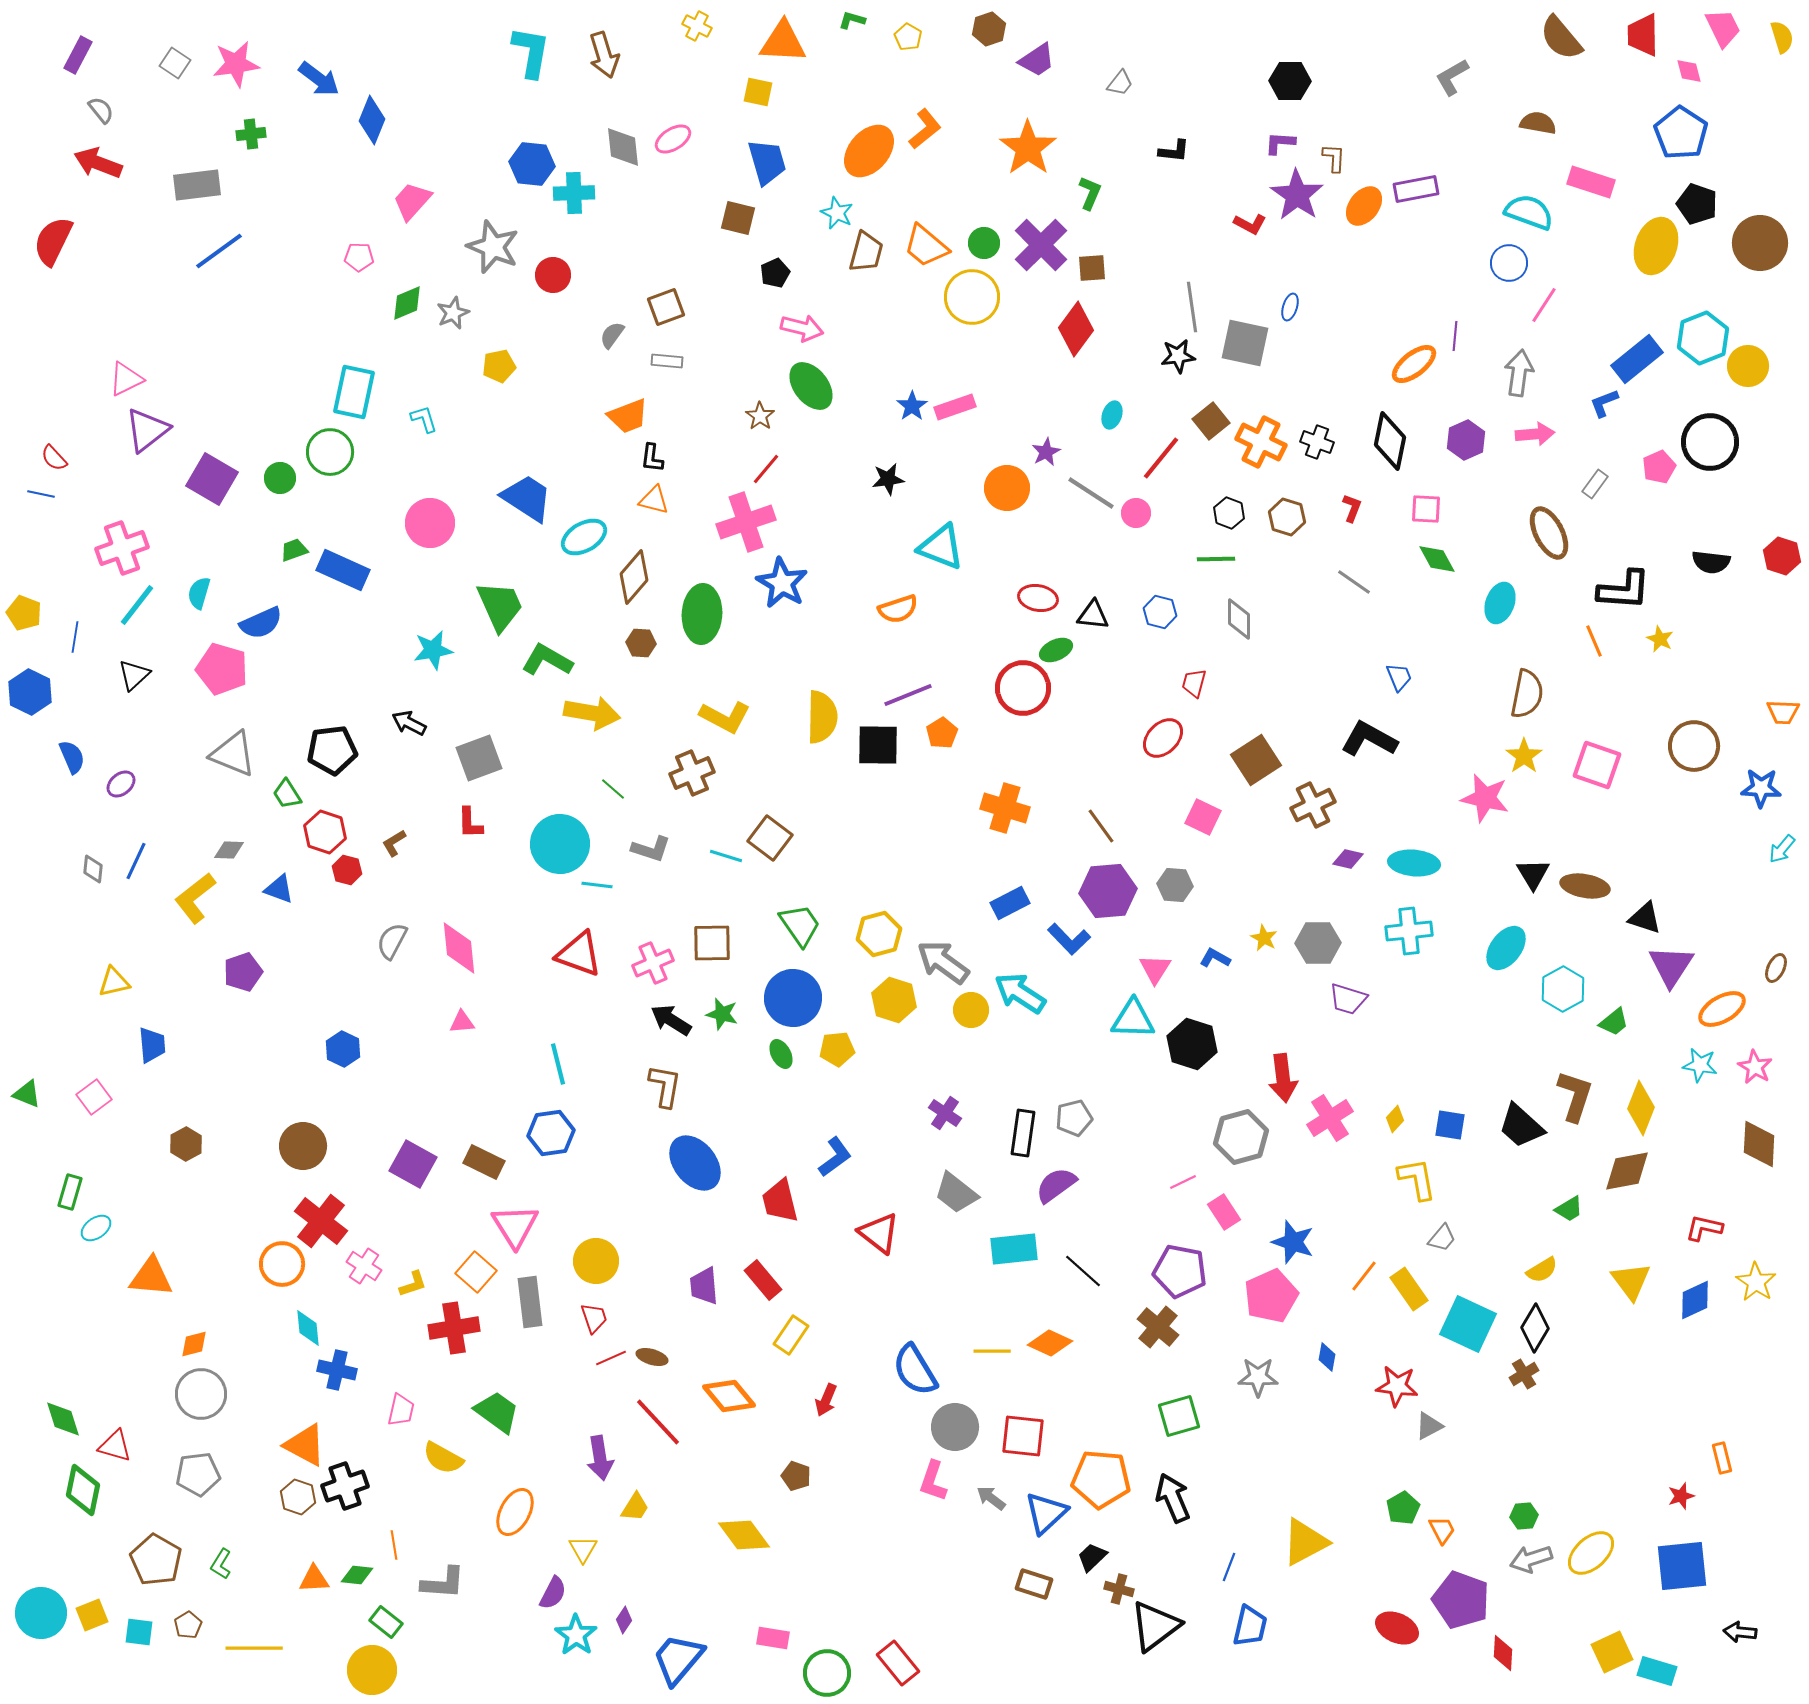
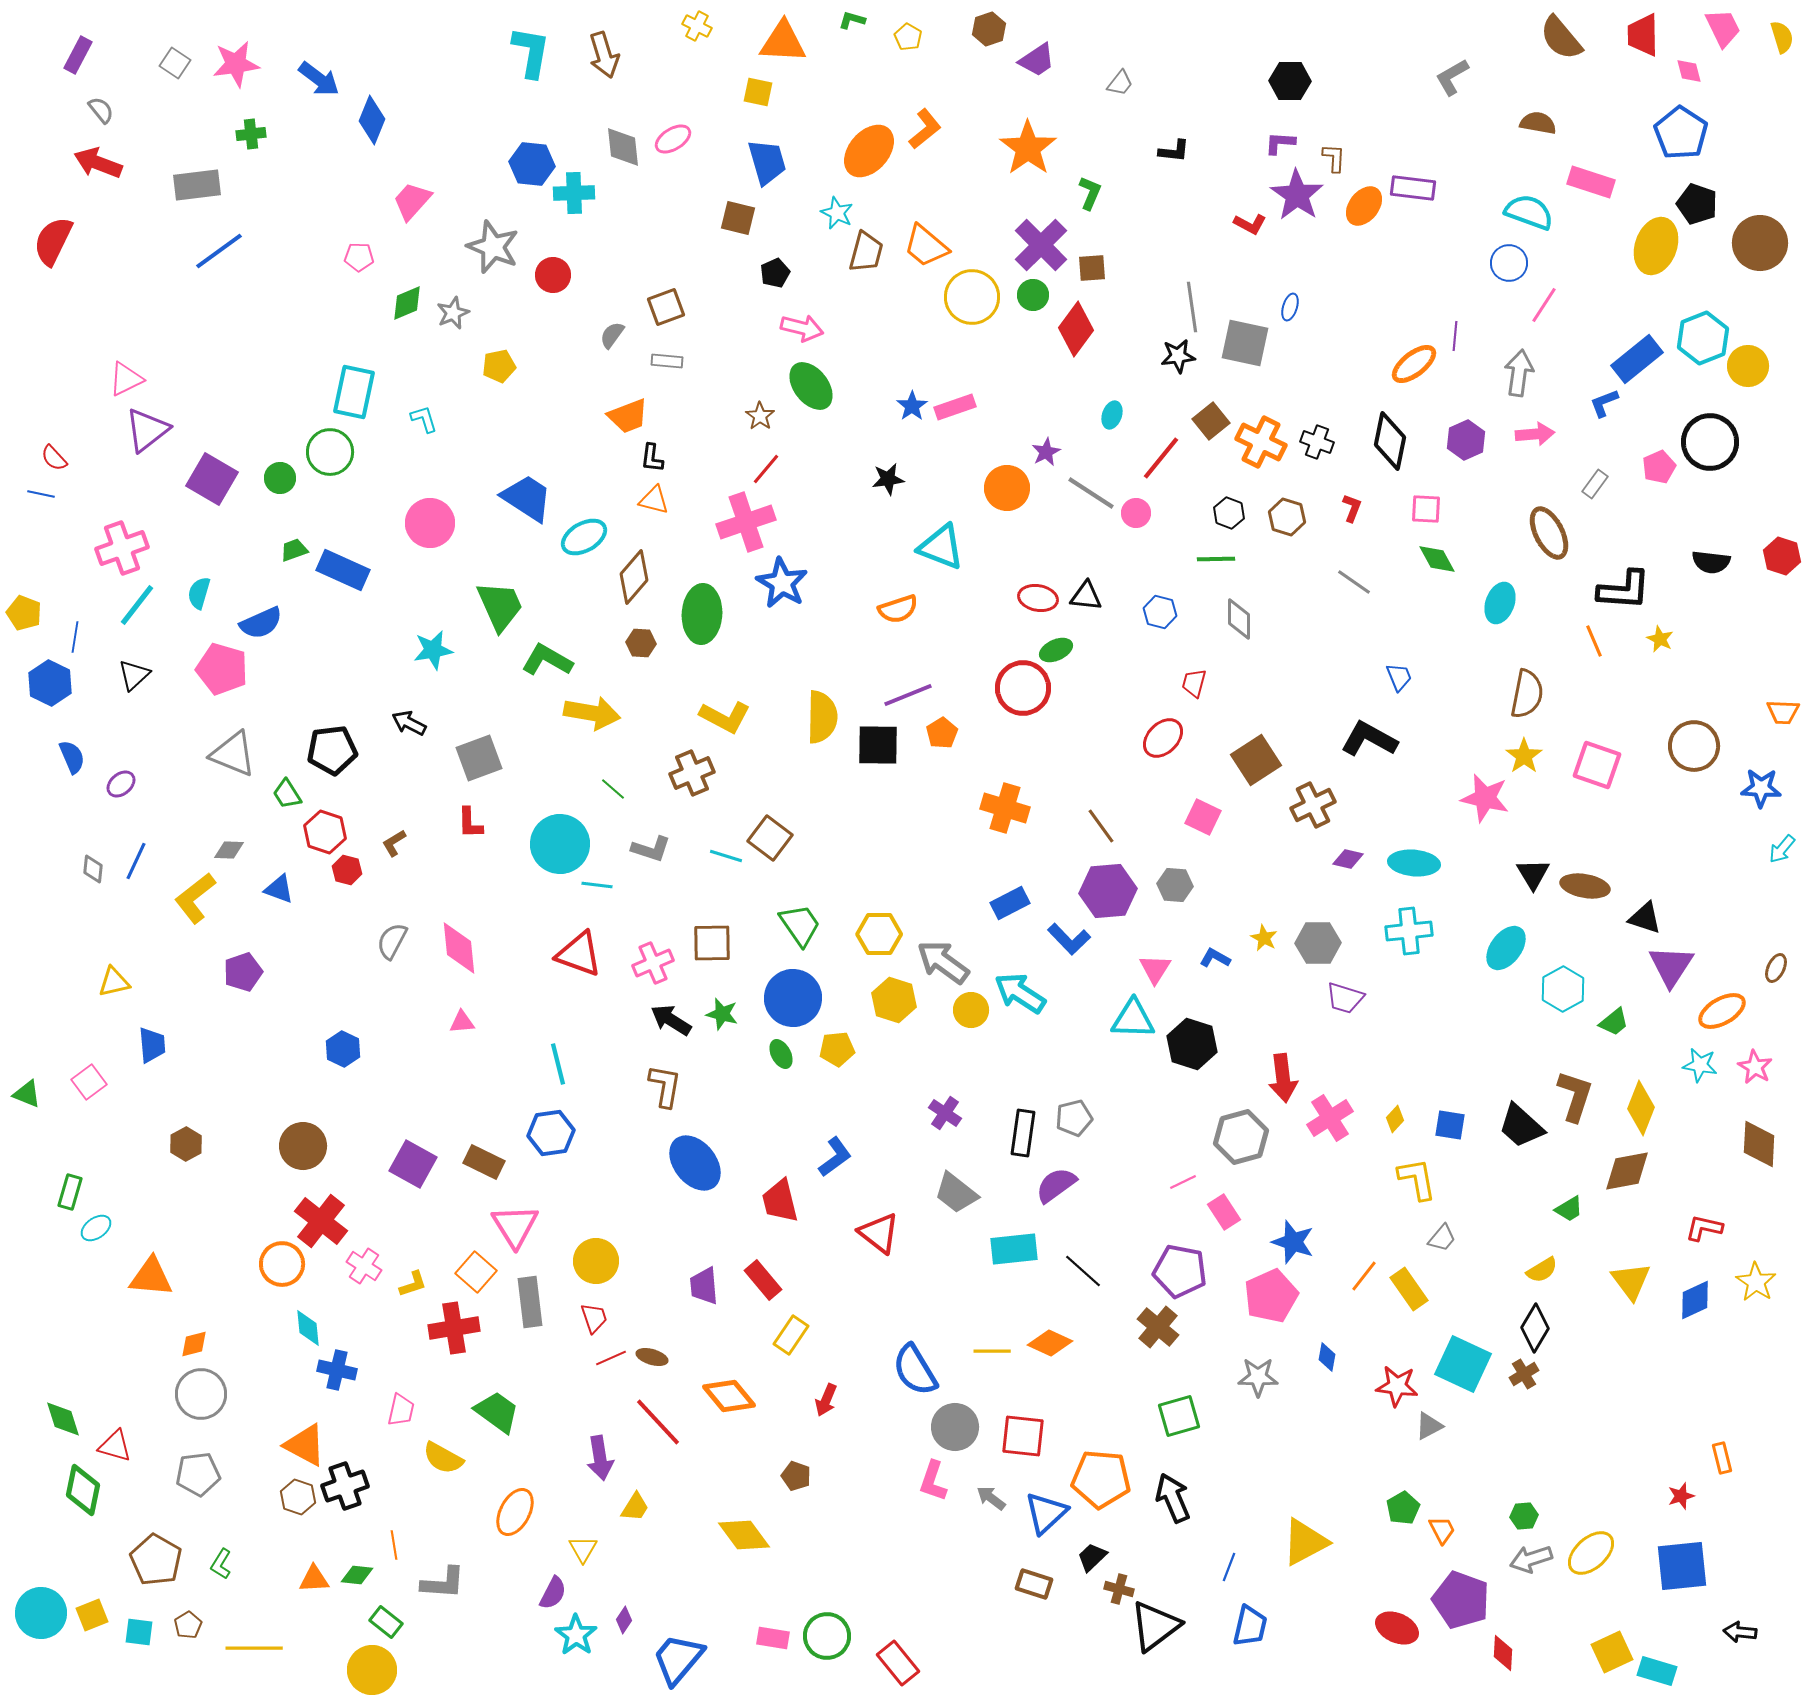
purple rectangle at (1416, 189): moved 3 px left, 1 px up; rotated 18 degrees clockwise
green circle at (984, 243): moved 49 px right, 52 px down
black triangle at (1093, 615): moved 7 px left, 19 px up
blue hexagon at (30, 692): moved 20 px right, 9 px up
yellow hexagon at (879, 934): rotated 15 degrees clockwise
purple trapezoid at (1348, 999): moved 3 px left, 1 px up
orange ellipse at (1722, 1009): moved 2 px down
pink square at (94, 1097): moved 5 px left, 15 px up
cyan square at (1468, 1324): moved 5 px left, 40 px down
green circle at (827, 1673): moved 37 px up
